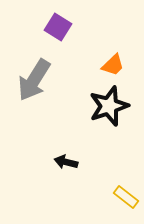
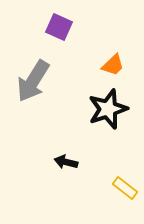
purple square: moved 1 px right; rotated 8 degrees counterclockwise
gray arrow: moved 1 px left, 1 px down
black star: moved 1 px left, 3 px down
yellow rectangle: moved 1 px left, 9 px up
